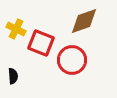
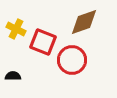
brown diamond: moved 1 px down
red square: moved 2 px right, 1 px up
black semicircle: rotated 84 degrees counterclockwise
